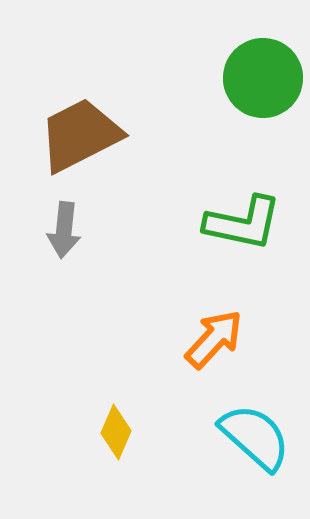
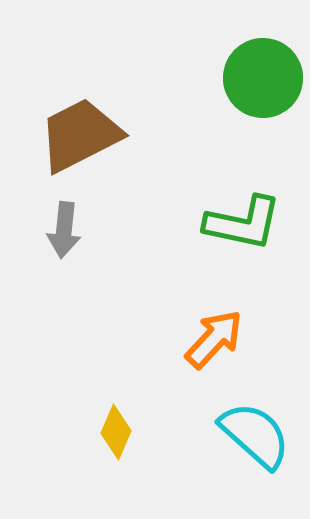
cyan semicircle: moved 2 px up
